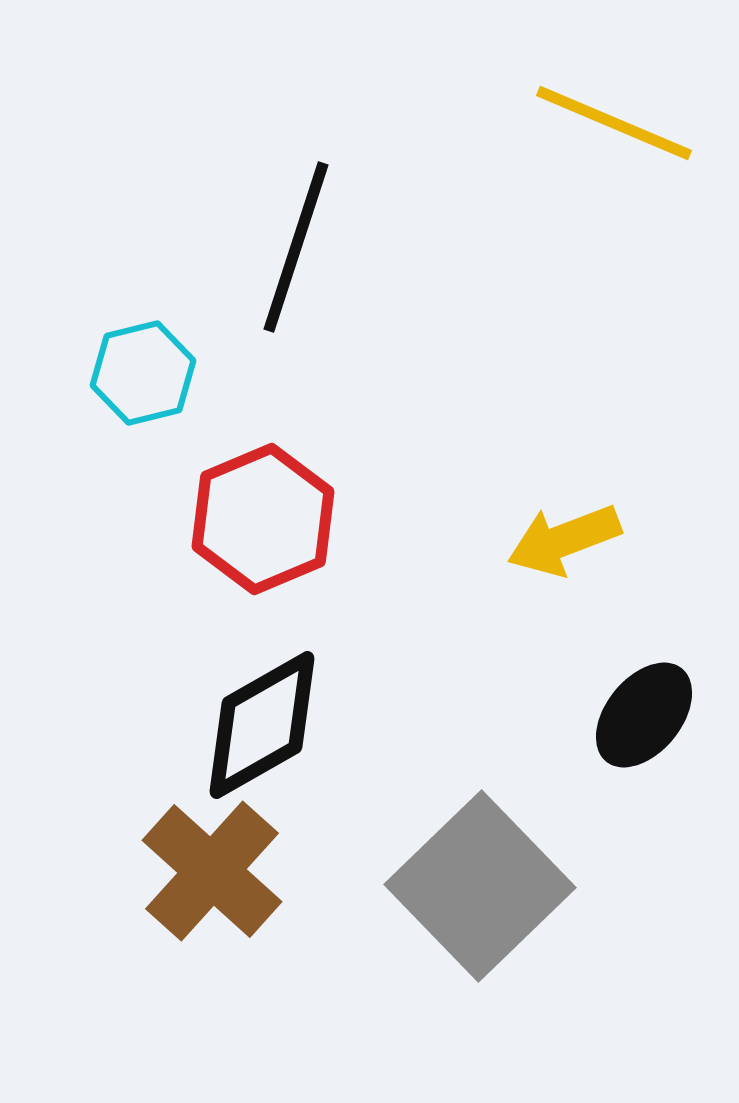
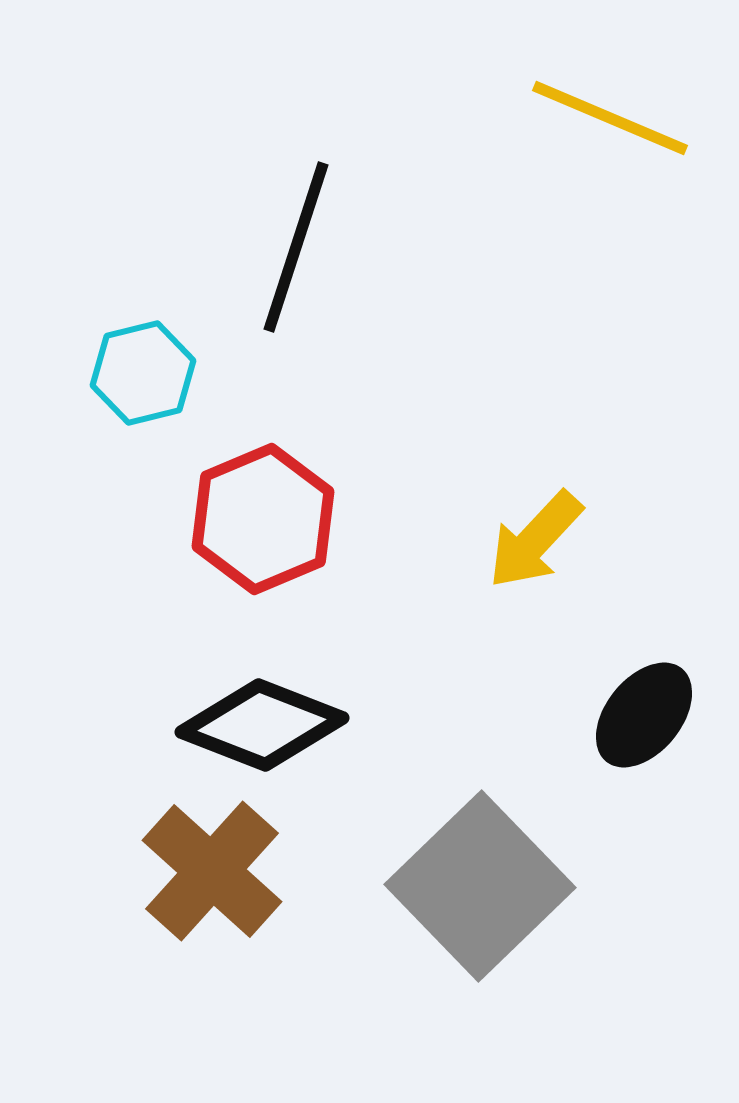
yellow line: moved 4 px left, 5 px up
yellow arrow: moved 29 px left; rotated 26 degrees counterclockwise
black diamond: rotated 51 degrees clockwise
